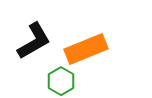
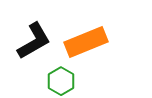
orange rectangle: moved 7 px up
